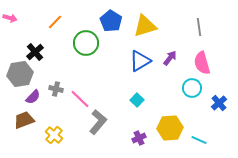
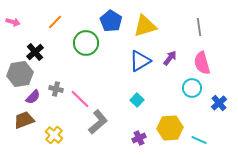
pink arrow: moved 3 px right, 4 px down
gray L-shape: rotated 10 degrees clockwise
